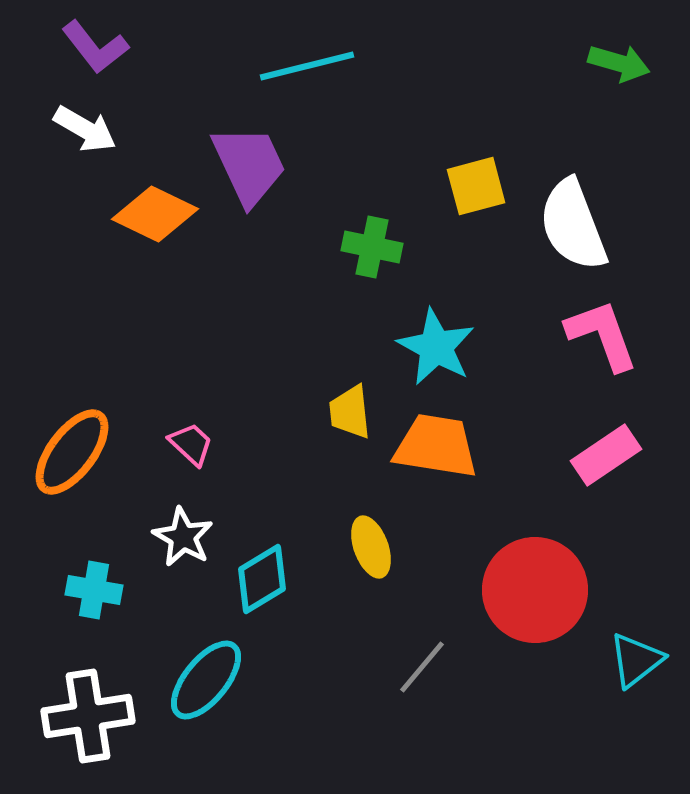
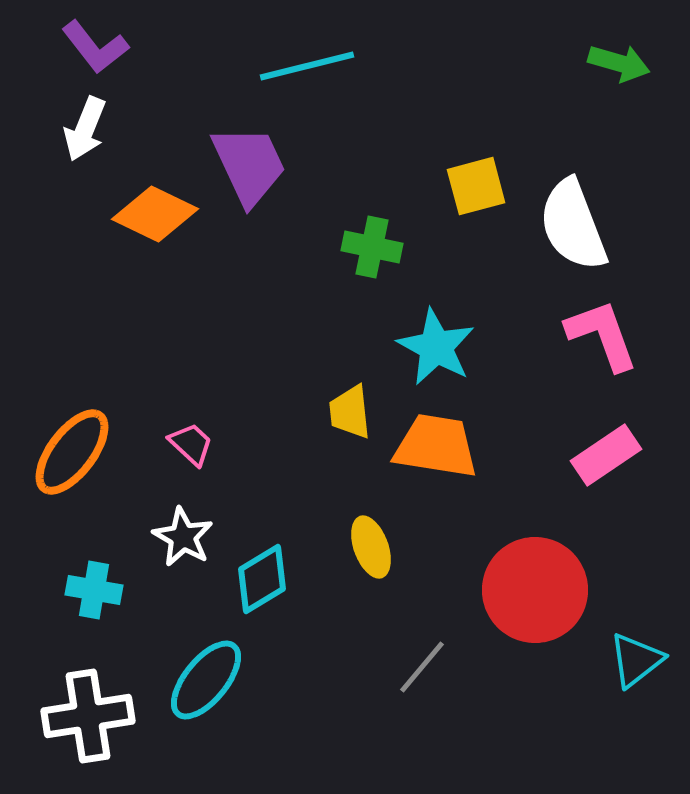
white arrow: rotated 82 degrees clockwise
